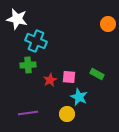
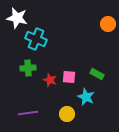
white star: moved 1 px up
cyan cross: moved 2 px up
green cross: moved 3 px down
red star: rotated 24 degrees counterclockwise
cyan star: moved 7 px right
